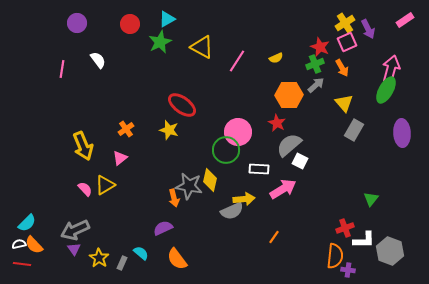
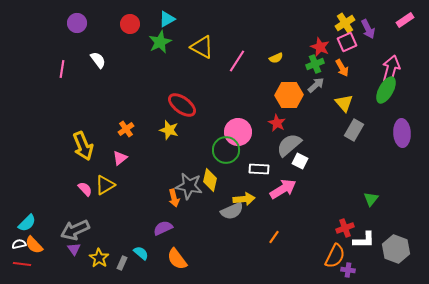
gray hexagon at (390, 251): moved 6 px right, 2 px up
orange semicircle at (335, 256): rotated 20 degrees clockwise
